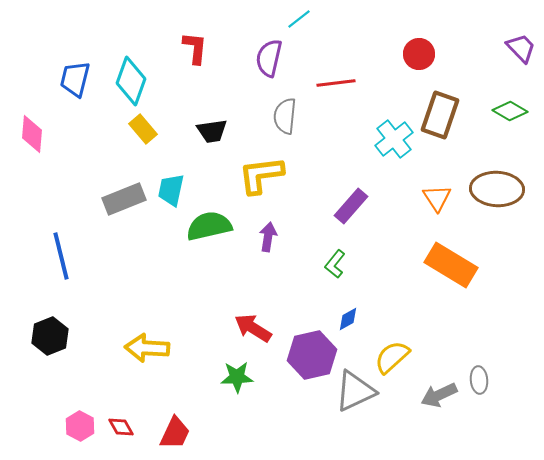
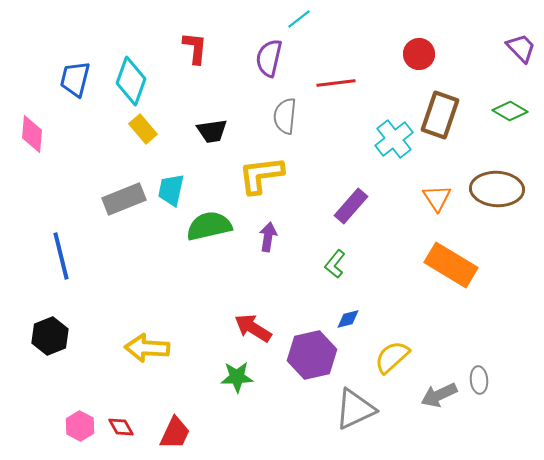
blue diamond: rotated 15 degrees clockwise
gray triangle: moved 18 px down
